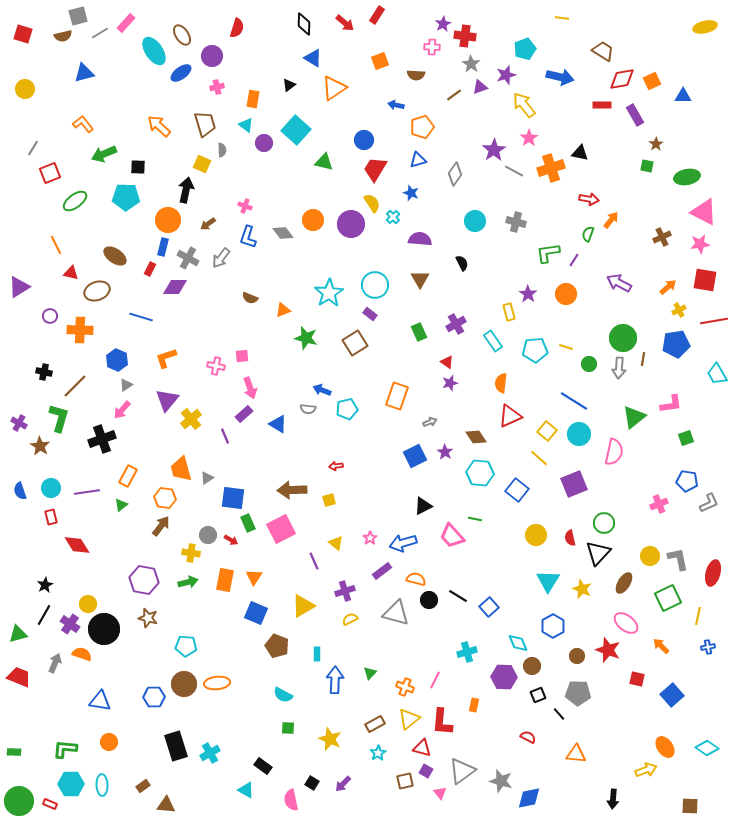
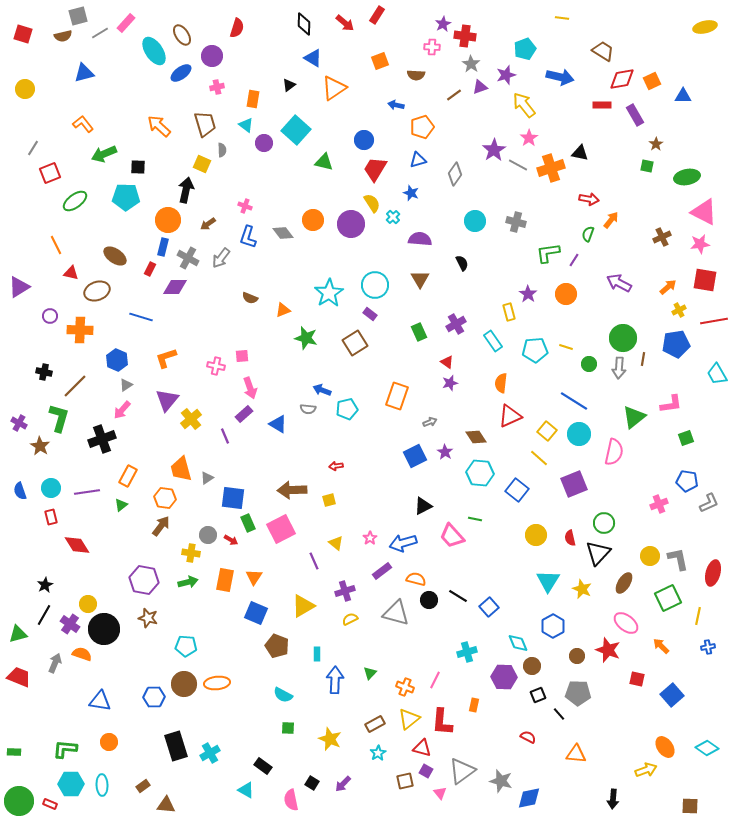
gray line at (514, 171): moved 4 px right, 6 px up
